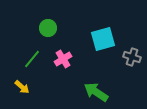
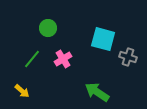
cyan square: rotated 30 degrees clockwise
gray cross: moved 4 px left
yellow arrow: moved 4 px down
green arrow: moved 1 px right
